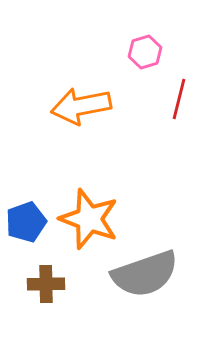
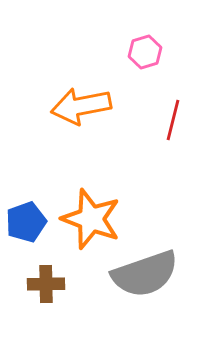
red line: moved 6 px left, 21 px down
orange star: moved 2 px right
